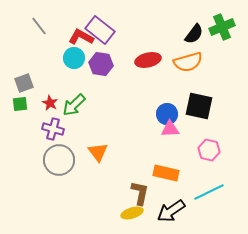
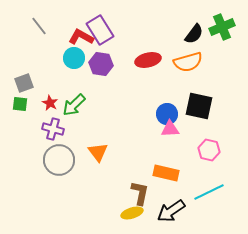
purple rectangle: rotated 20 degrees clockwise
green square: rotated 14 degrees clockwise
